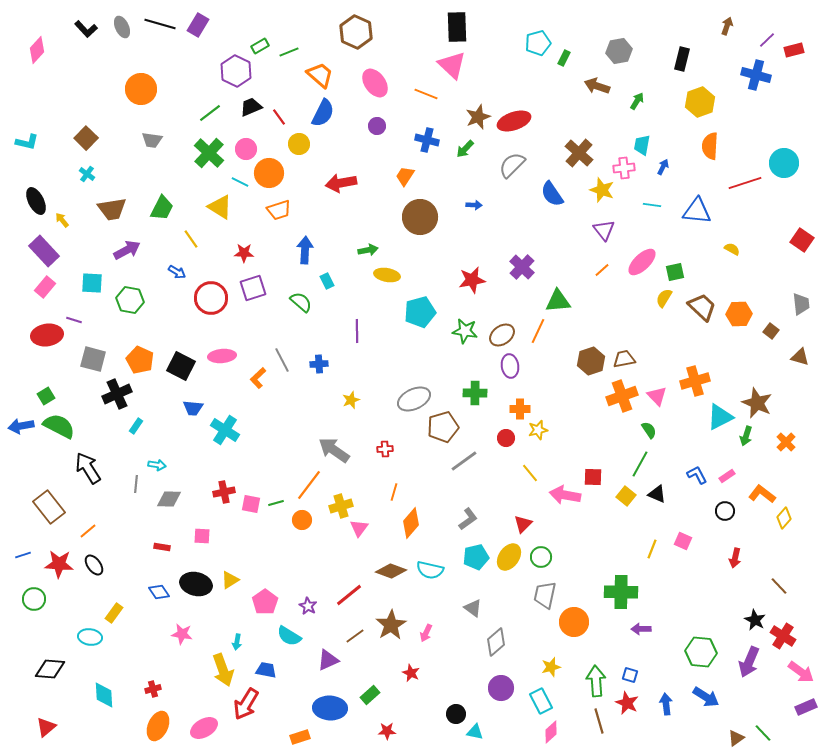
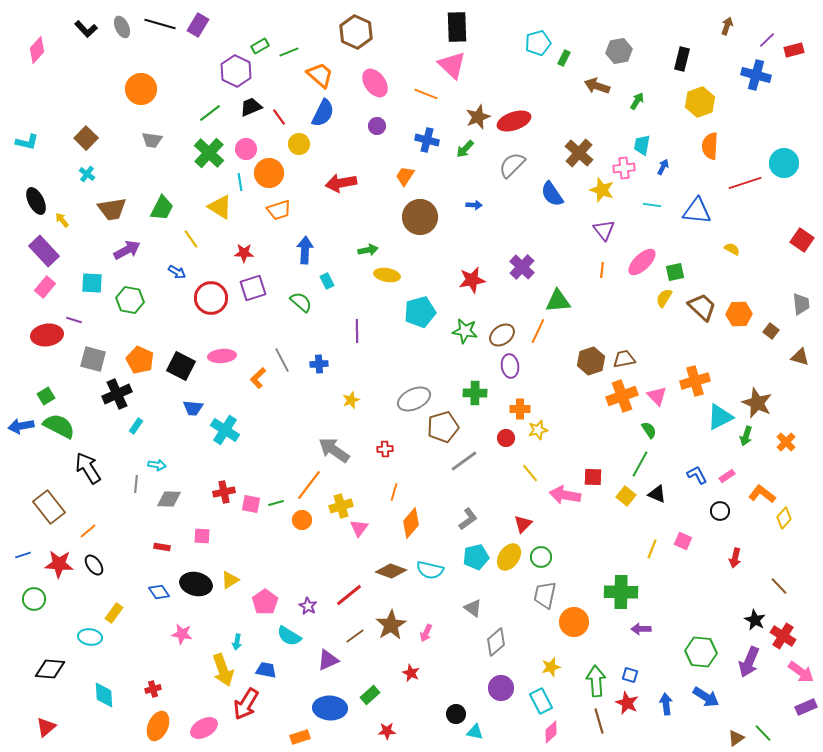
cyan line at (240, 182): rotated 54 degrees clockwise
orange line at (602, 270): rotated 42 degrees counterclockwise
black circle at (725, 511): moved 5 px left
